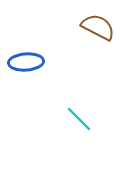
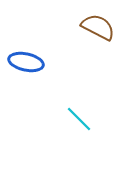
blue ellipse: rotated 16 degrees clockwise
